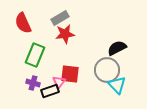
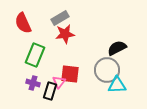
cyan triangle: rotated 48 degrees counterclockwise
black rectangle: rotated 54 degrees counterclockwise
